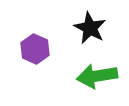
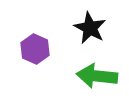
green arrow: rotated 15 degrees clockwise
